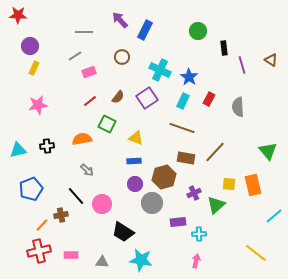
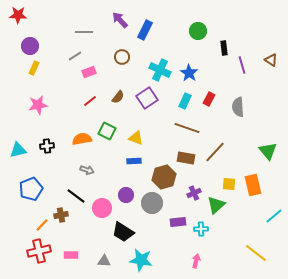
blue star at (189, 77): moved 4 px up
cyan rectangle at (183, 101): moved 2 px right
green square at (107, 124): moved 7 px down
brown line at (182, 128): moved 5 px right
gray arrow at (87, 170): rotated 24 degrees counterclockwise
purple circle at (135, 184): moved 9 px left, 11 px down
black line at (76, 196): rotated 12 degrees counterclockwise
pink circle at (102, 204): moved 4 px down
cyan cross at (199, 234): moved 2 px right, 5 px up
gray triangle at (102, 262): moved 2 px right, 1 px up
